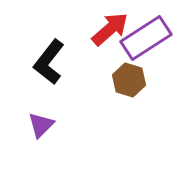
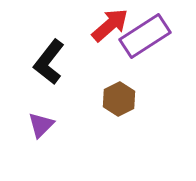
red arrow: moved 4 px up
purple rectangle: moved 1 px left, 2 px up
brown hexagon: moved 10 px left, 19 px down; rotated 16 degrees clockwise
